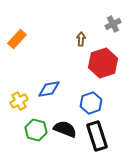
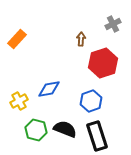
blue hexagon: moved 2 px up
